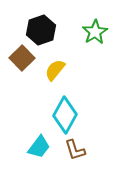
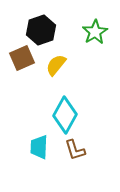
brown square: rotated 20 degrees clockwise
yellow semicircle: moved 1 px right, 5 px up
cyan trapezoid: rotated 145 degrees clockwise
